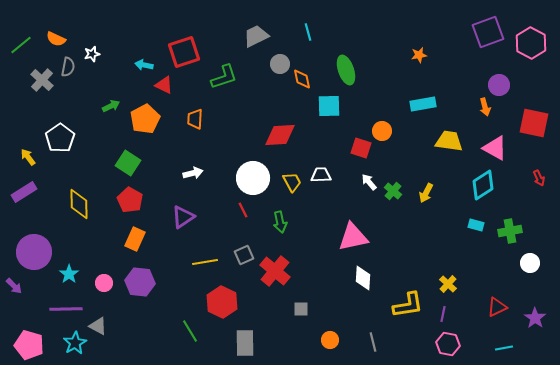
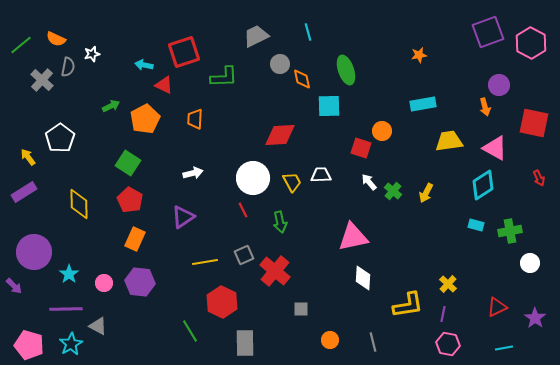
green L-shape at (224, 77): rotated 16 degrees clockwise
yellow trapezoid at (449, 141): rotated 16 degrees counterclockwise
cyan star at (75, 343): moved 4 px left, 1 px down
